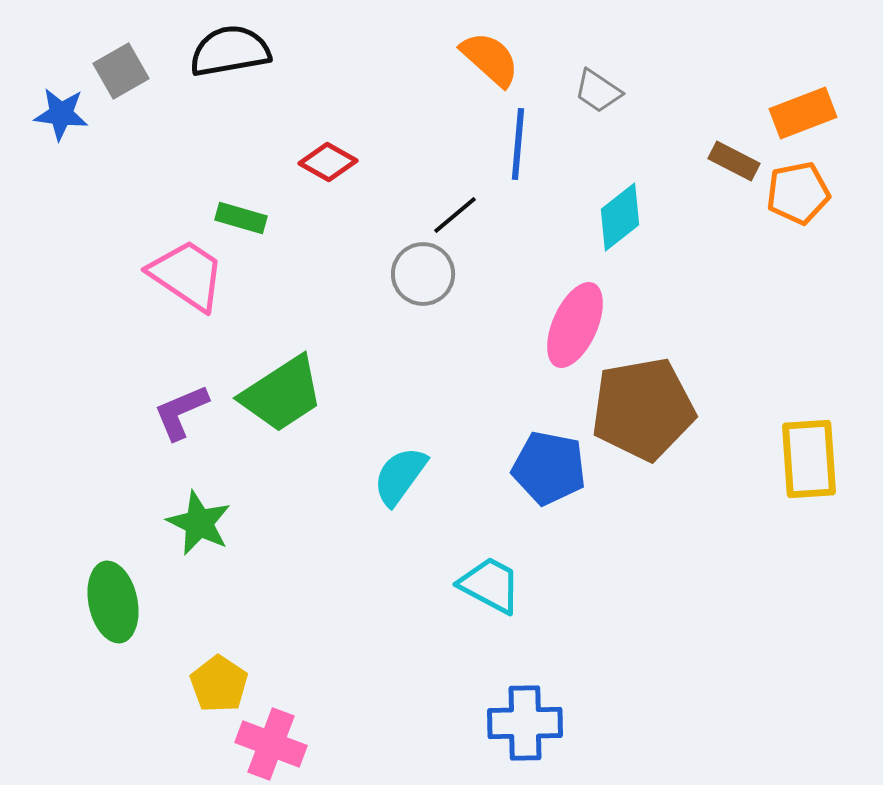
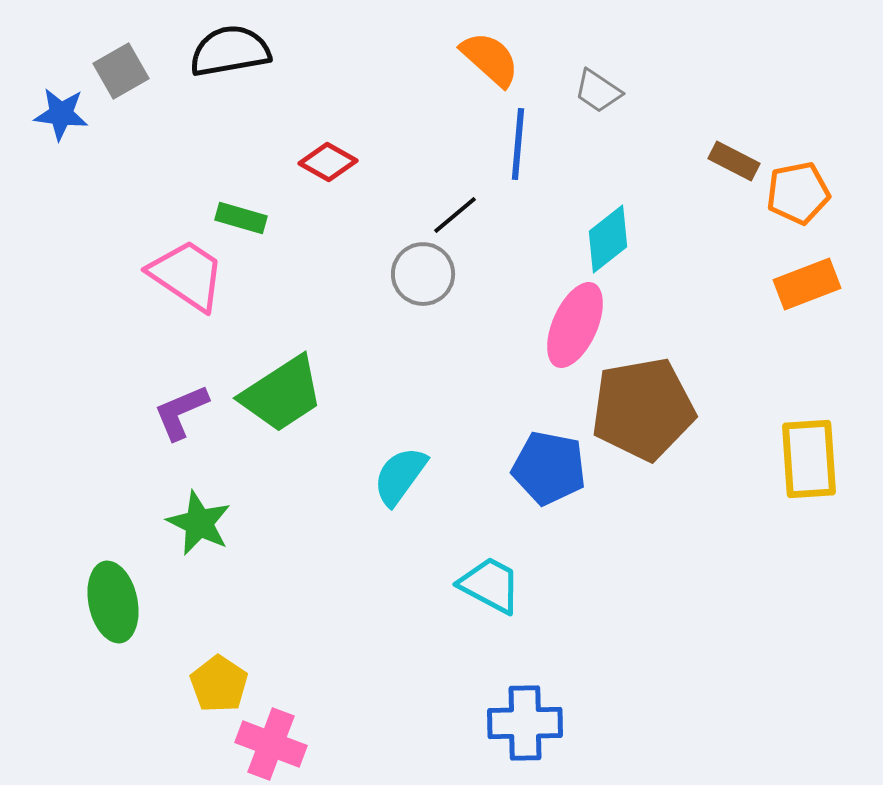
orange rectangle: moved 4 px right, 171 px down
cyan diamond: moved 12 px left, 22 px down
